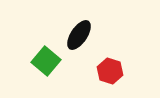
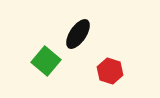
black ellipse: moved 1 px left, 1 px up
